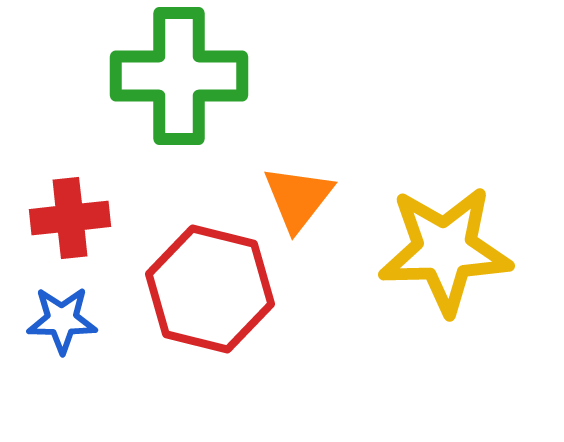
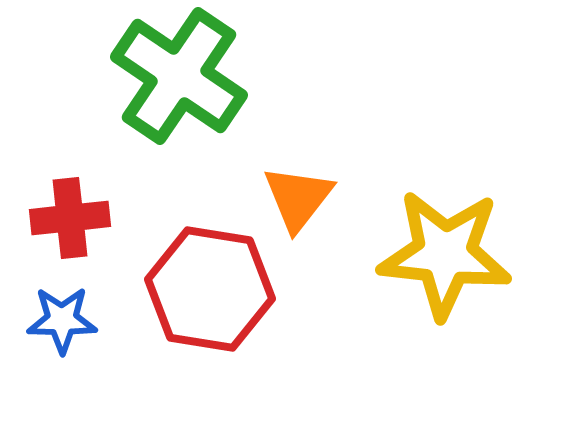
green cross: rotated 34 degrees clockwise
yellow star: moved 4 px down; rotated 8 degrees clockwise
red hexagon: rotated 5 degrees counterclockwise
